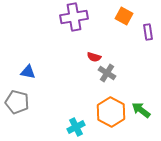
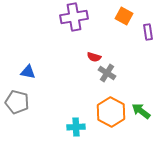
green arrow: moved 1 px down
cyan cross: rotated 24 degrees clockwise
